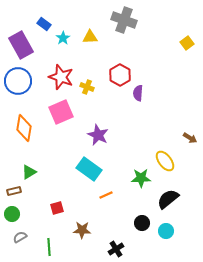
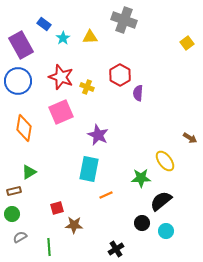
cyan rectangle: rotated 65 degrees clockwise
black semicircle: moved 7 px left, 2 px down
brown star: moved 8 px left, 5 px up
